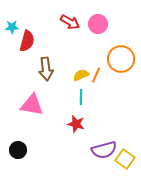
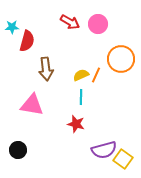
yellow square: moved 2 px left
